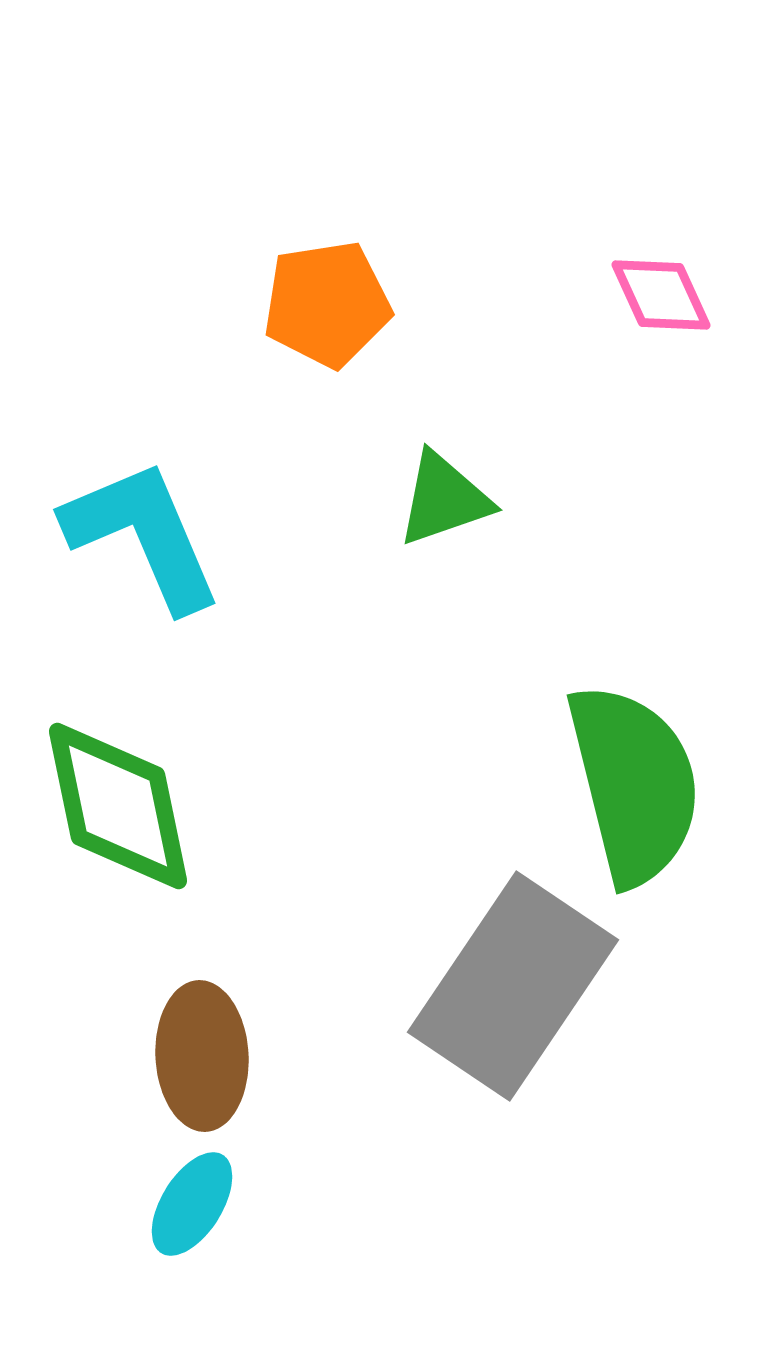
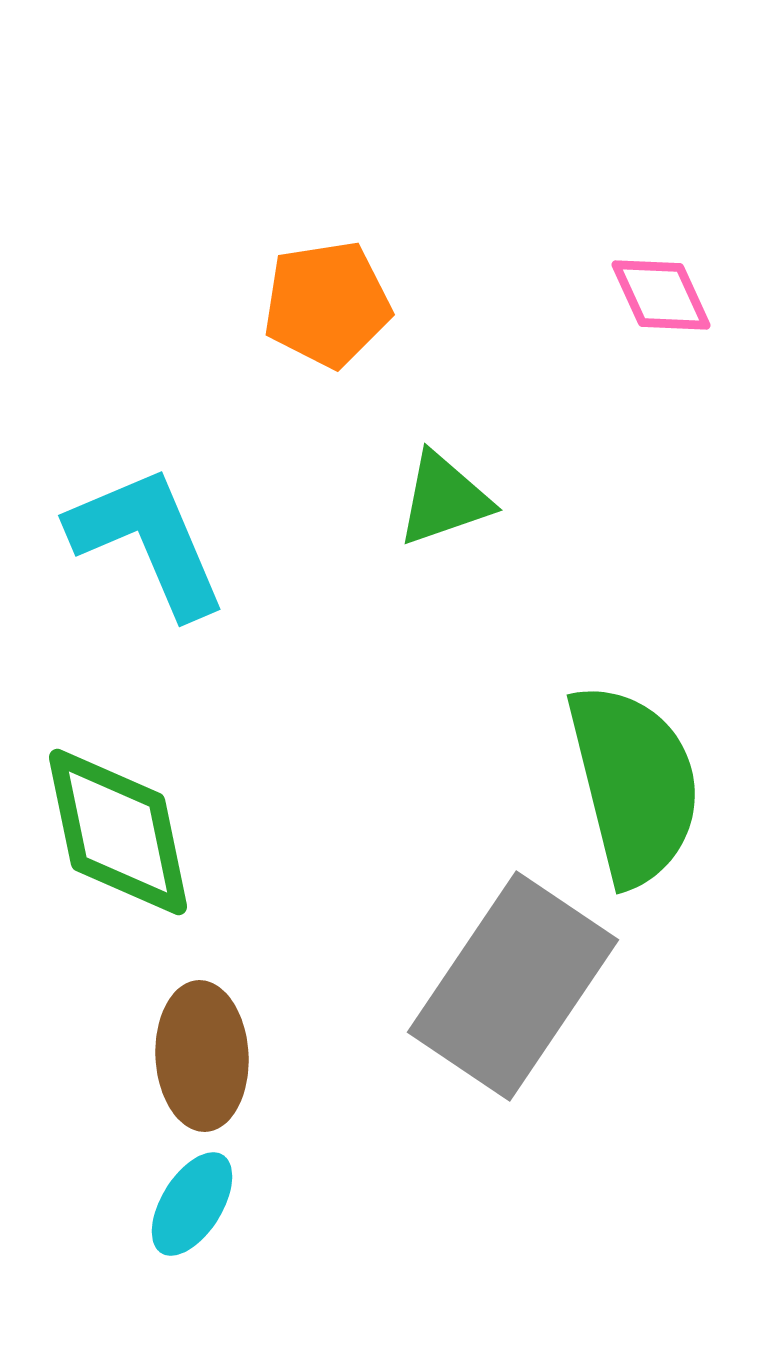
cyan L-shape: moved 5 px right, 6 px down
green diamond: moved 26 px down
